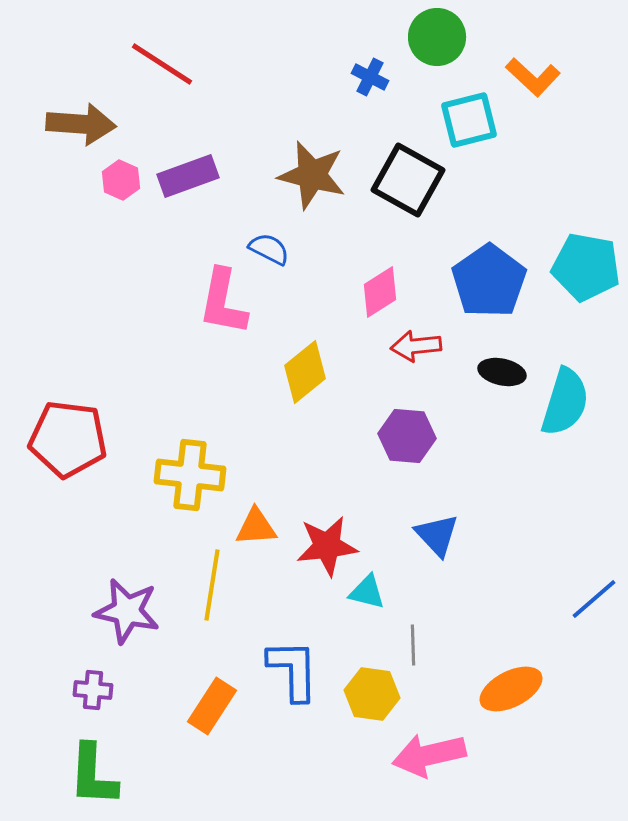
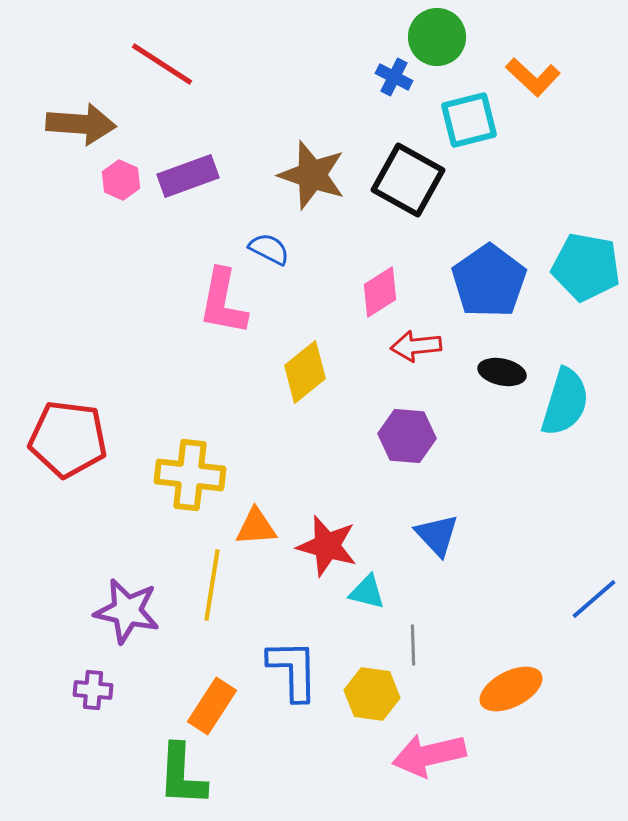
blue cross: moved 24 px right
brown star: rotated 4 degrees clockwise
red star: rotated 22 degrees clockwise
green L-shape: moved 89 px right
